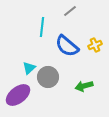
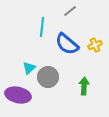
blue semicircle: moved 2 px up
green arrow: rotated 108 degrees clockwise
purple ellipse: rotated 50 degrees clockwise
